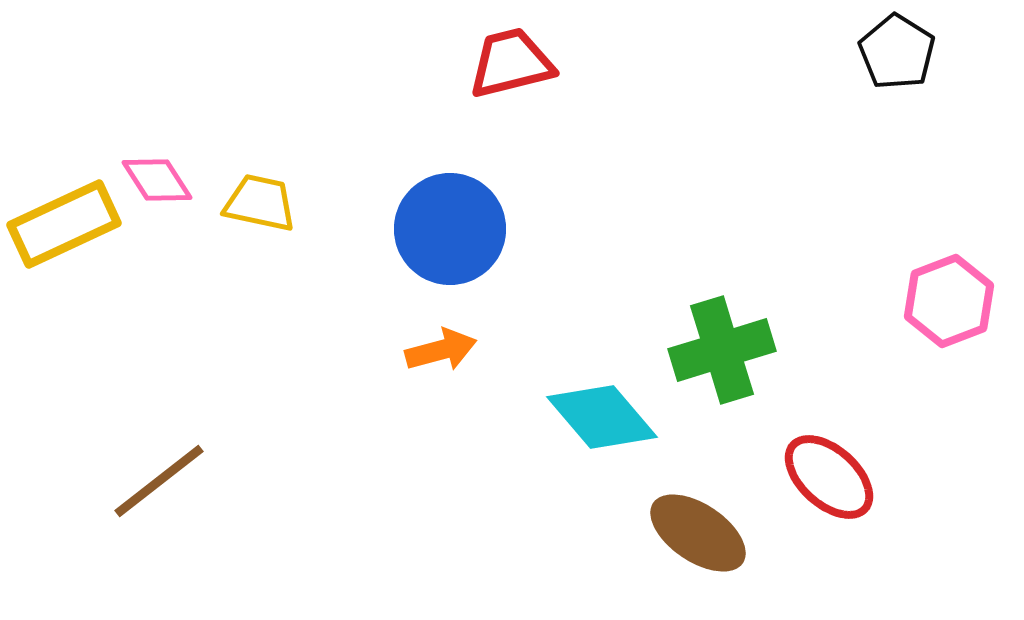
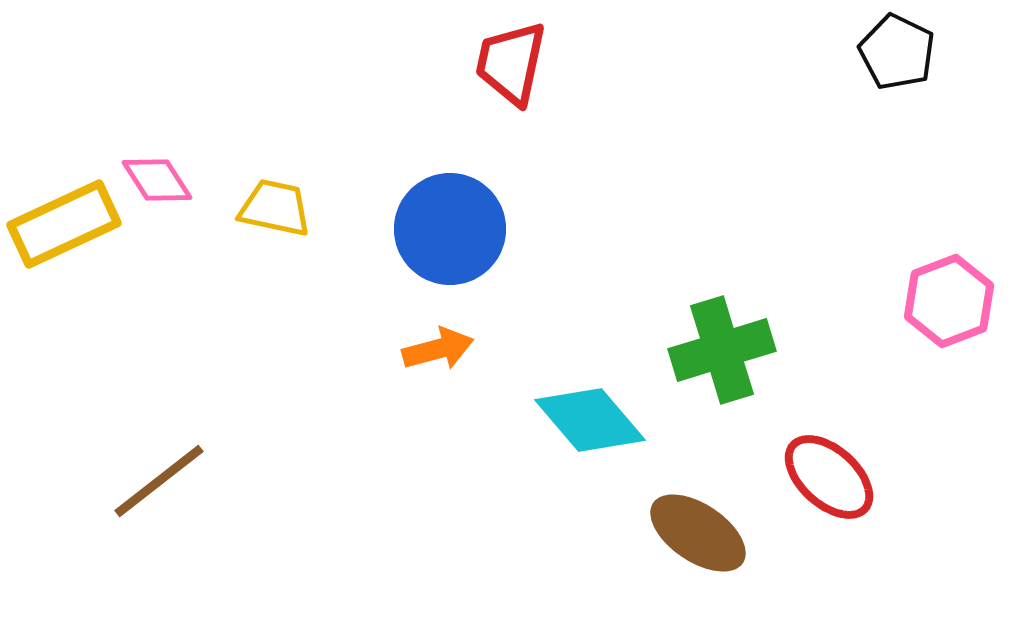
black pentagon: rotated 6 degrees counterclockwise
red trapezoid: rotated 64 degrees counterclockwise
yellow trapezoid: moved 15 px right, 5 px down
orange arrow: moved 3 px left, 1 px up
cyan diamond: moved 12 px left, 3 px down
